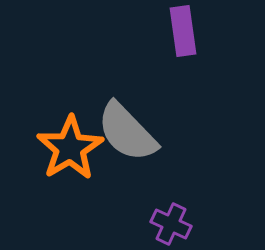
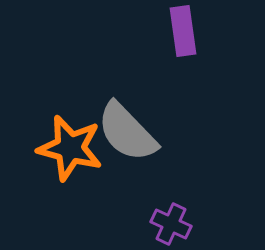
orange star: rotated 26 degrees counterclockwise
